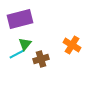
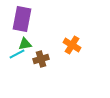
purple rectangle: moved 2 px right; rotated 65 degrees counterclockwise
green triangle: rotated 40 degrees clockwise
